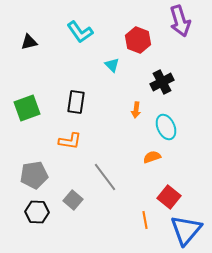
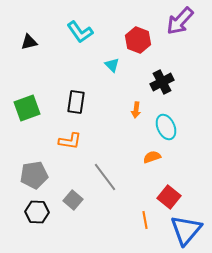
purple arrow: rotated 60 degrees clockwise
